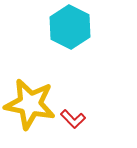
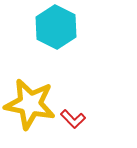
cyan hexagon: moved 14 px left
